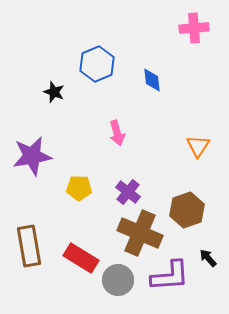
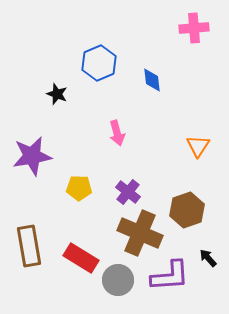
blue hexagon: moved 2 px right, 1 px up
black star: moved 3 px right, 2 px down
